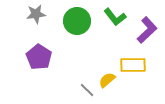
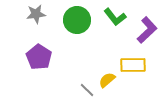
green circle: moved 1 px up
